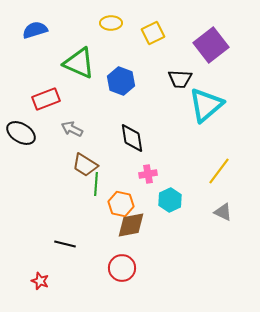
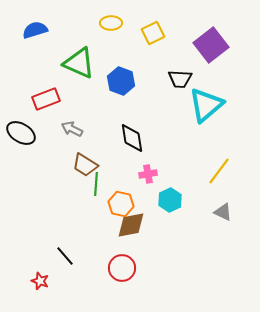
black line: moved 12 px down; rotated 35 degrees clockwise
